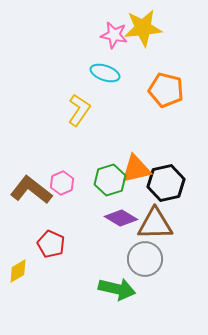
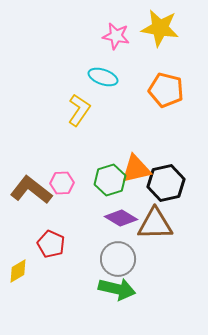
yellow star: moved 17 px right; rotated 15 degrees clockwise
pink star: moved 2 px right, 1 px down
cyan ellipse: moved 2 px left, 4 px down
pink hexagon: rotated 20 degrees clockwise
gray circle: moved 27 px left
